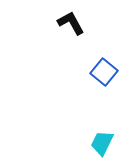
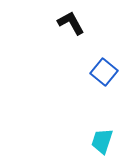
cyan trapezoid: moved 2 px up; rotated 8 degrees counterclockwise
